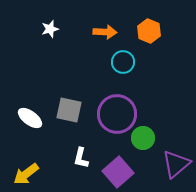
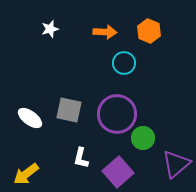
cyan circle: moved 1 px right, 1 px down
